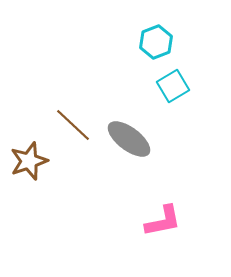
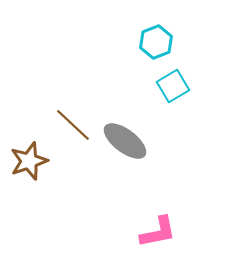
gray ellipse: moved 4 px left, 2 px down
pink L-shape: moved 5 px left, 11 px down
